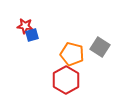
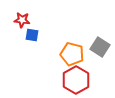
red star: moved 3 px left, 6 px up
blue square: rotated 24 degrees clockwise
red hexagon: moved 10 px right
